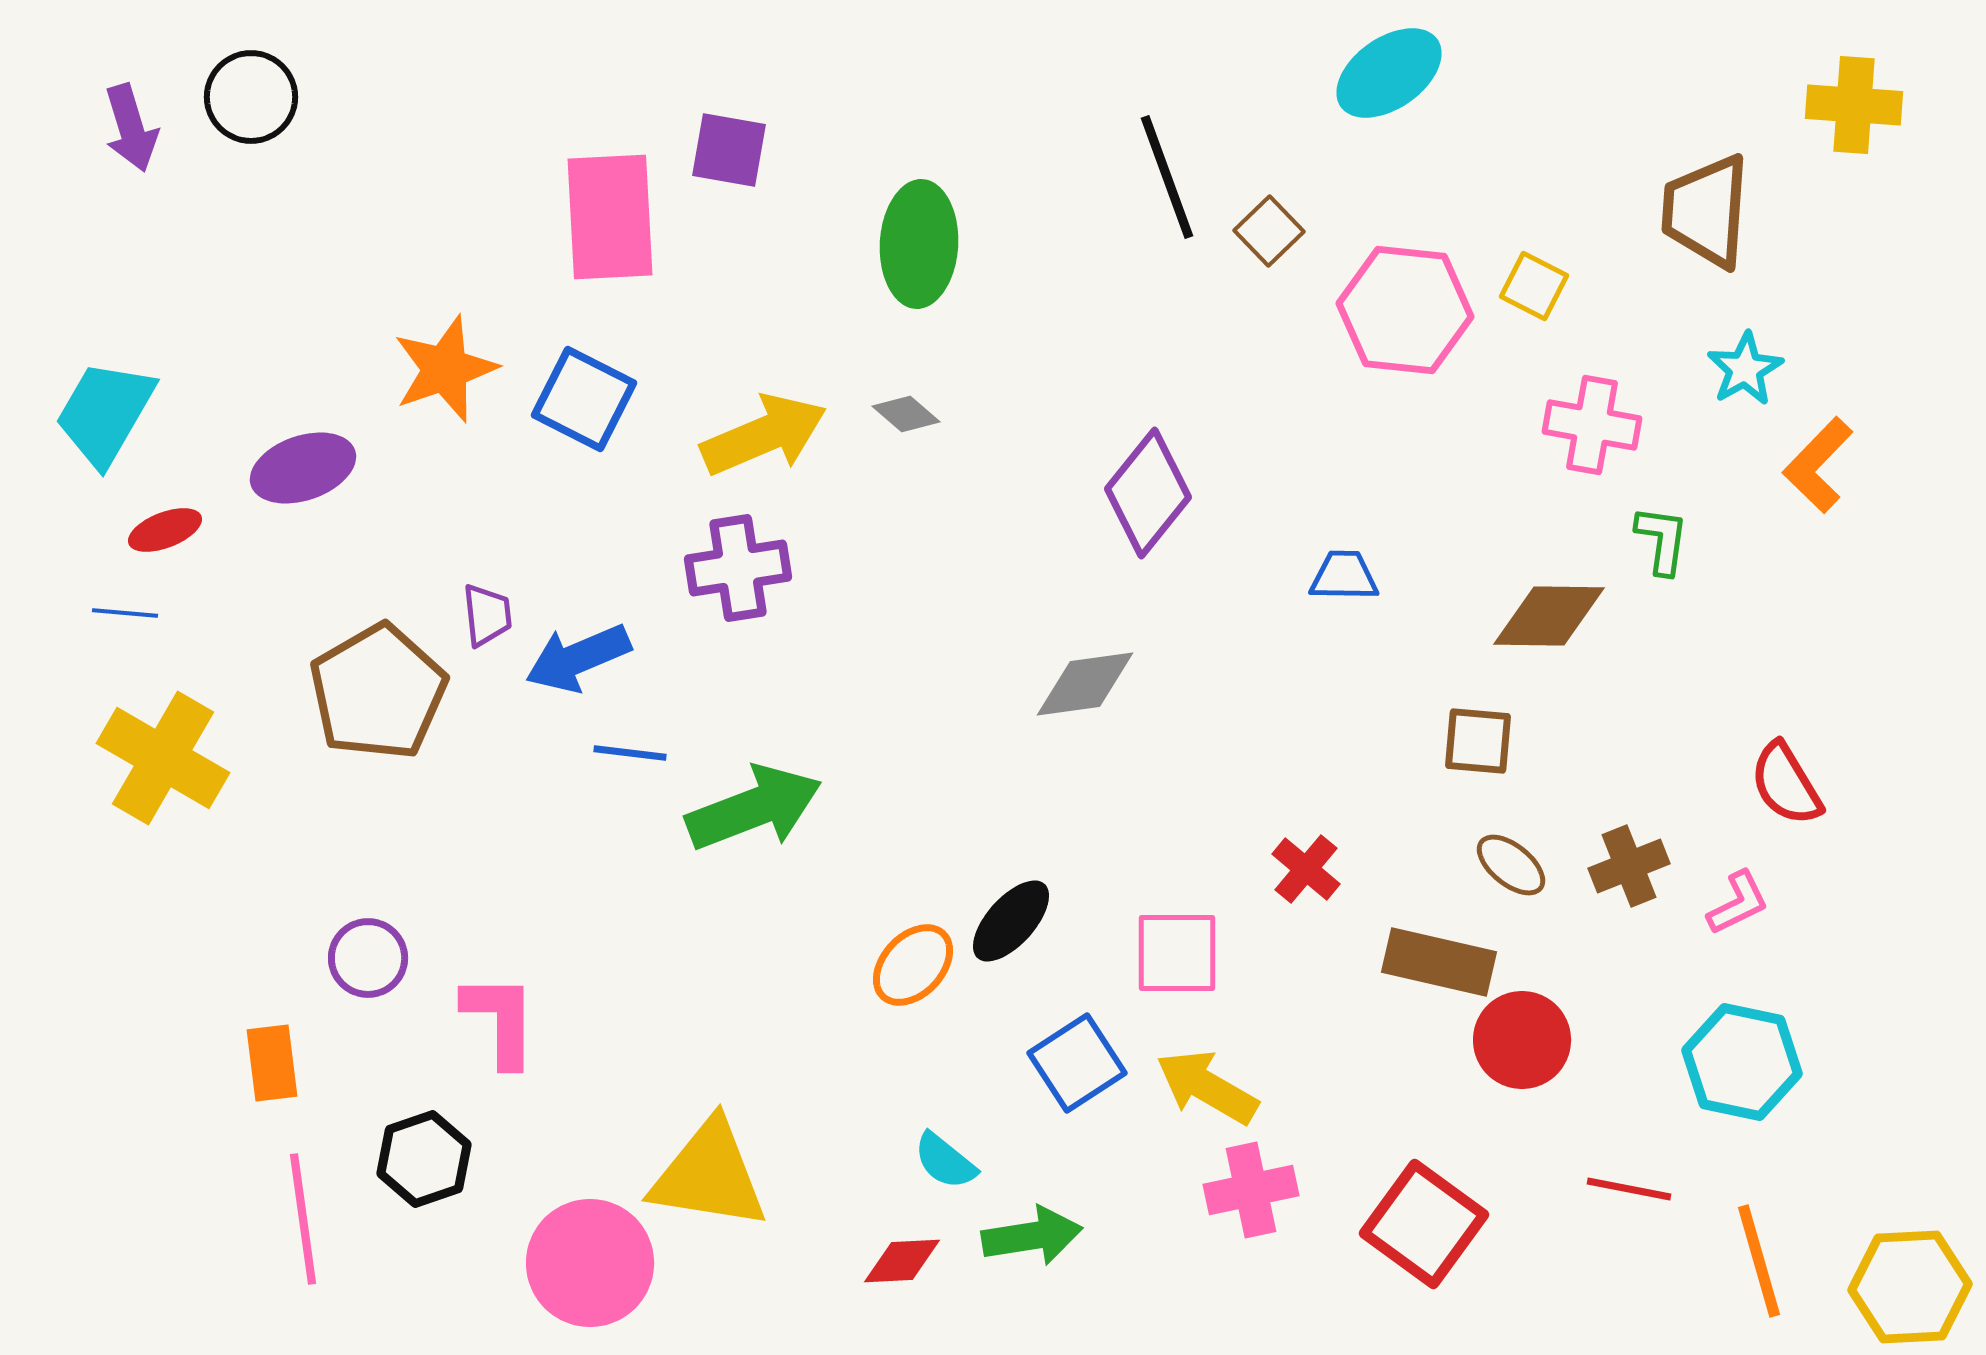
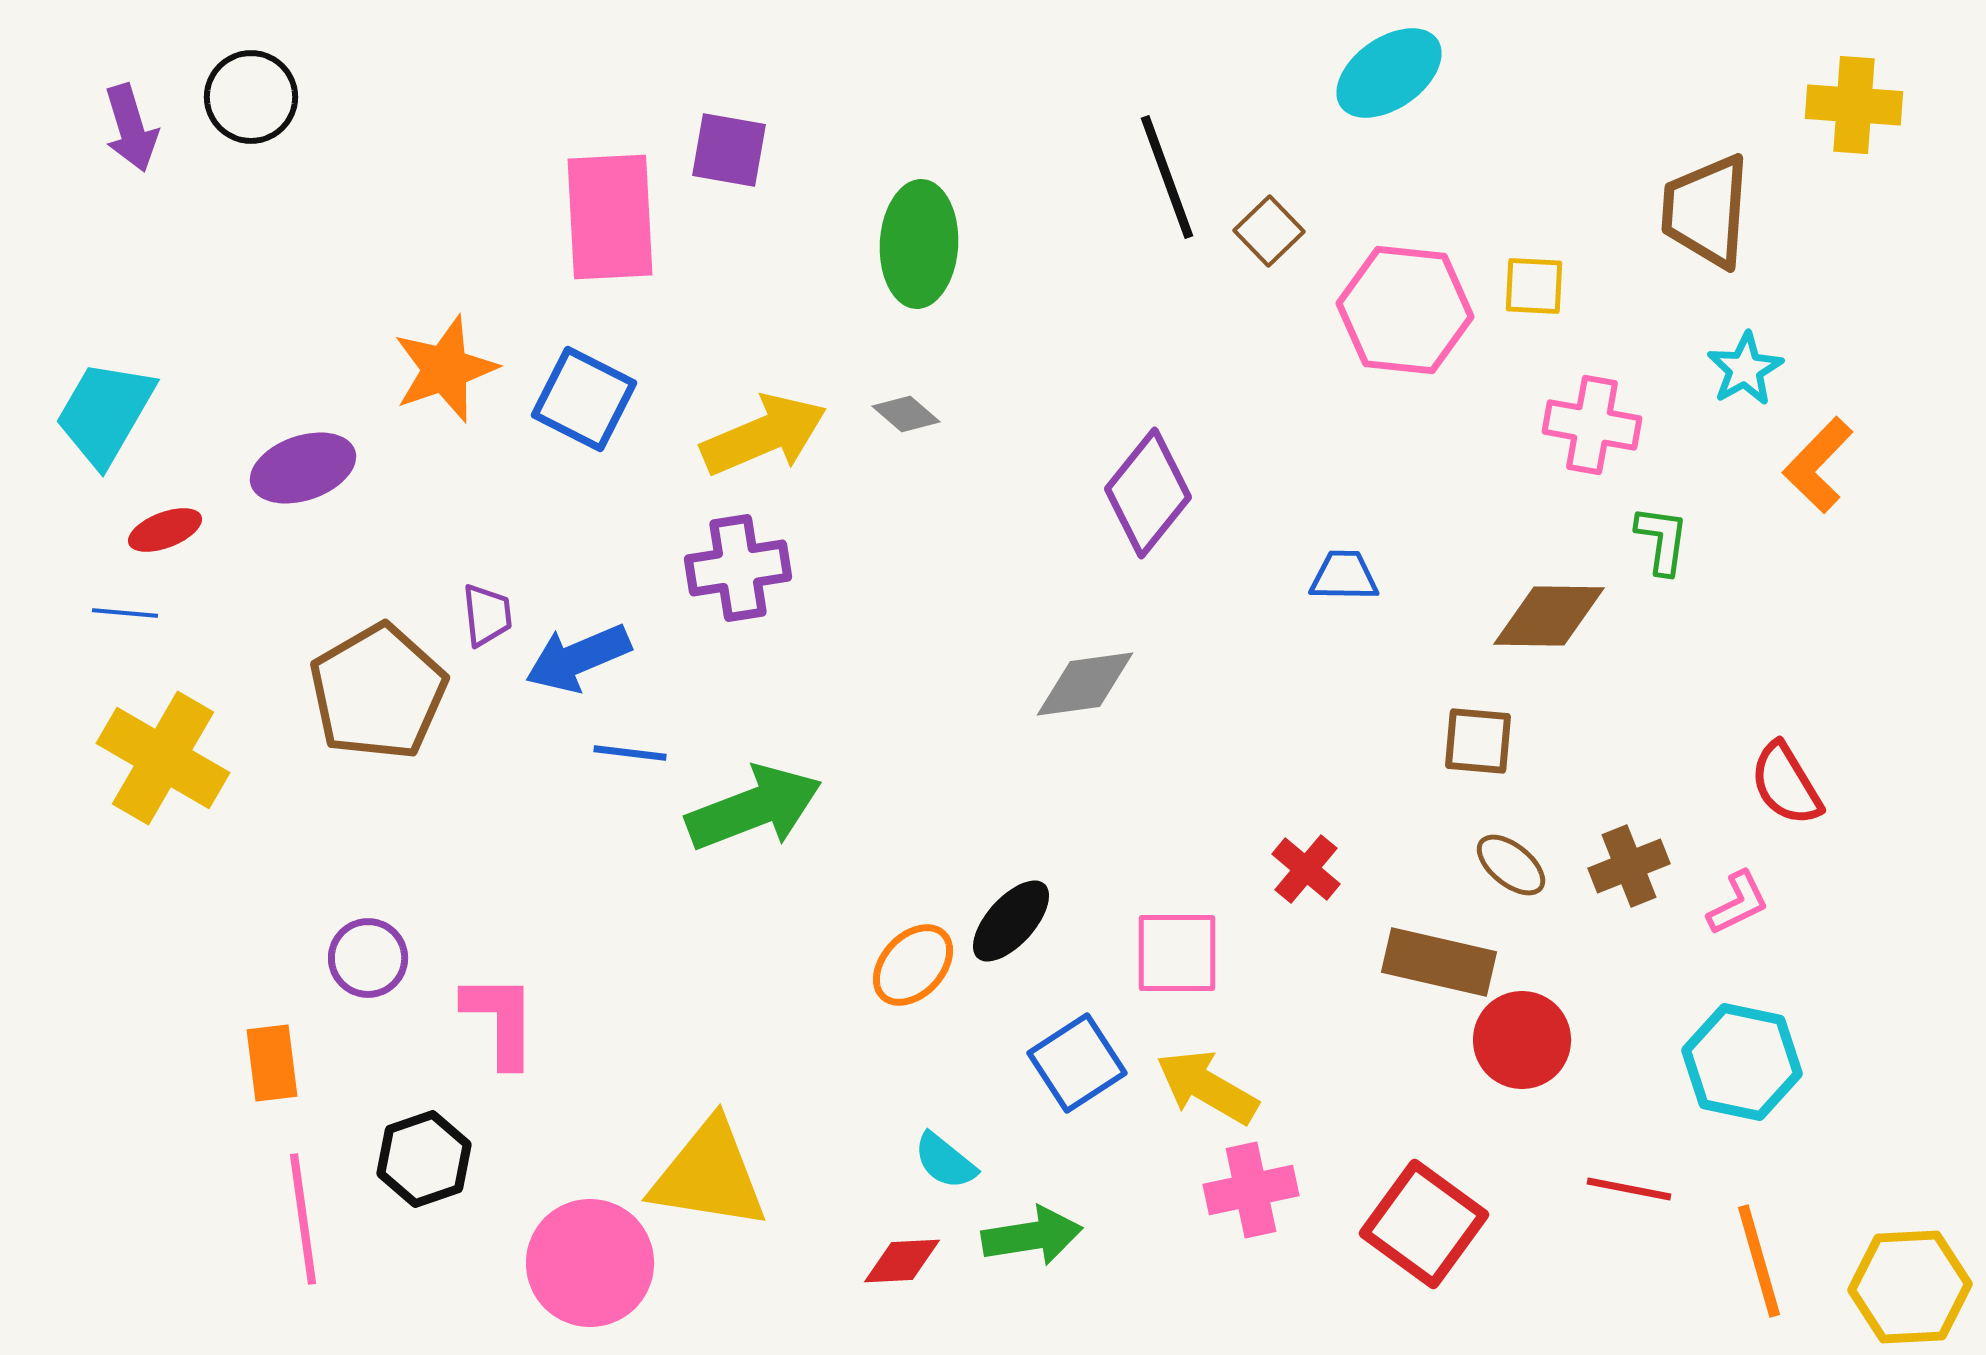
yellow square at (1534, 286): rotated 24 degrees counterclockwise
